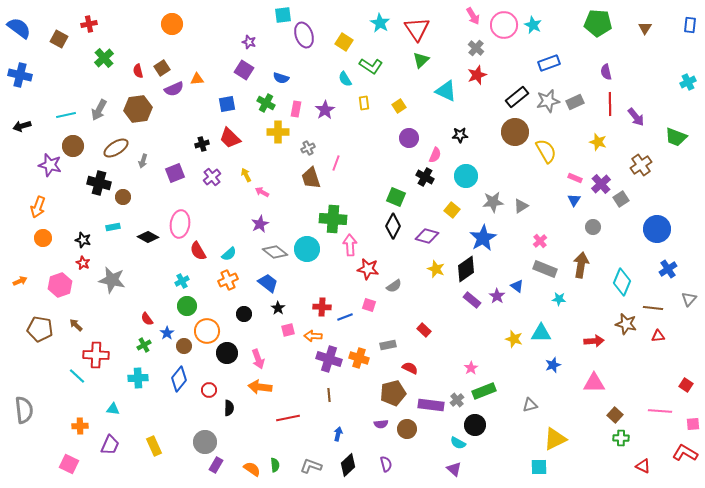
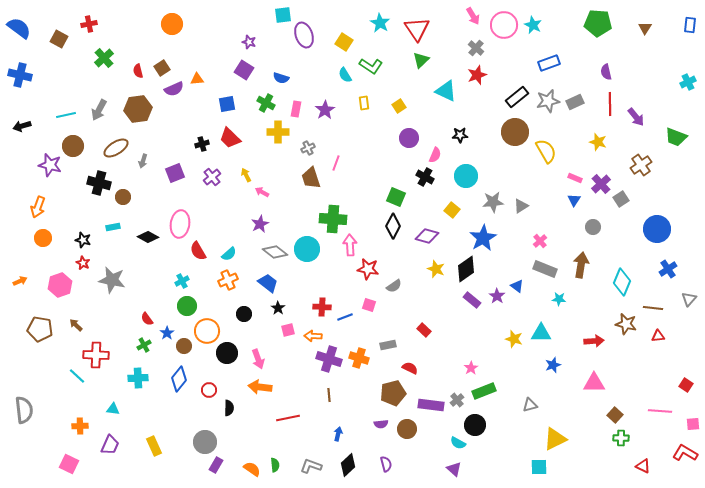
cyan semicircle at (345, 79): moved 4 px up
